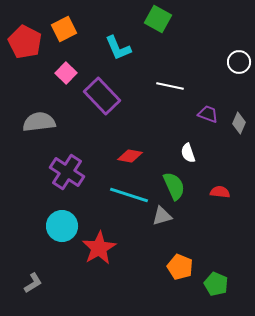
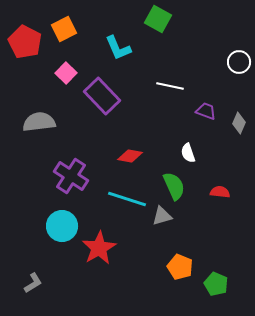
purple trapezoid: moved 2 px left, 3 px up
purple cross: moved 4 px right, 4 px down
cyan line: moved 2 px left, 4 px down
